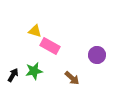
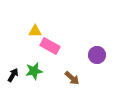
yellow triangle: rotated 16 degrees counterclockwise
